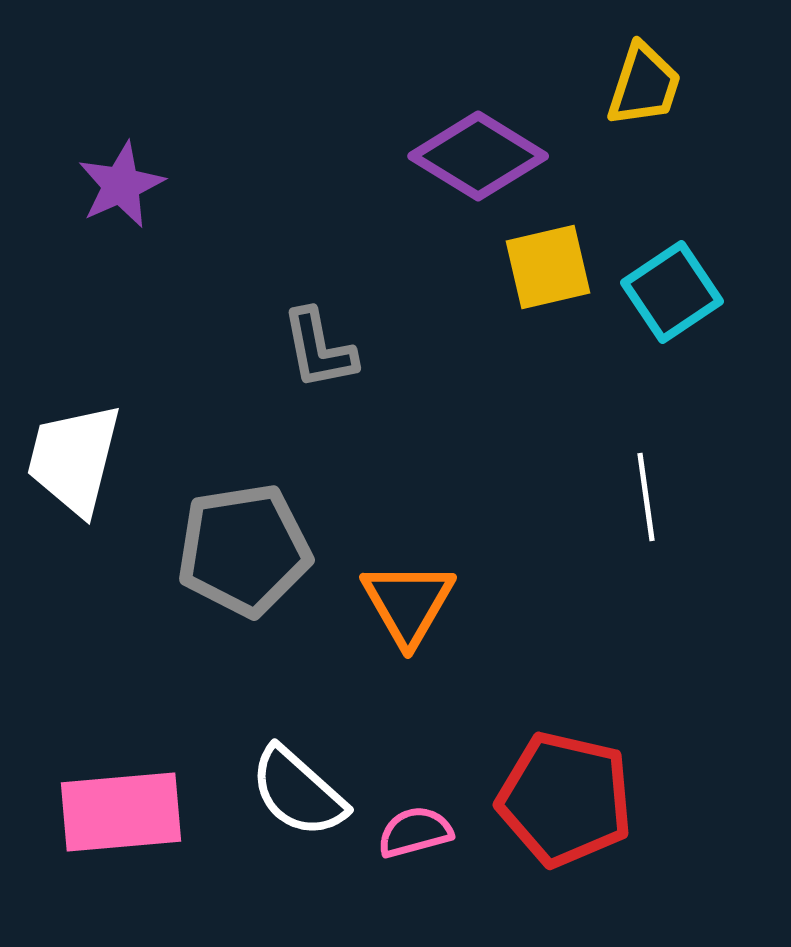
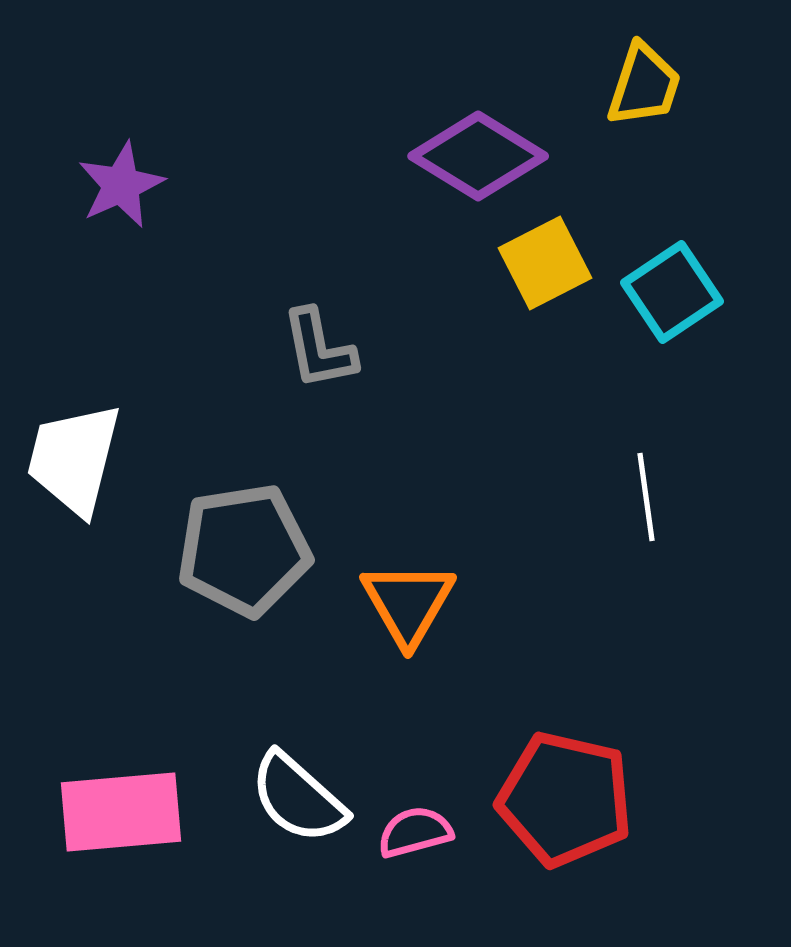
yellow square: moved 3 px left, 4 px up; rotated 14 degrees counterclockwise
white semicircle: moved 6 px down
